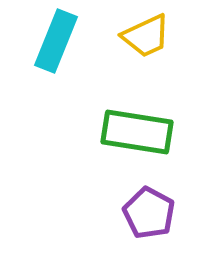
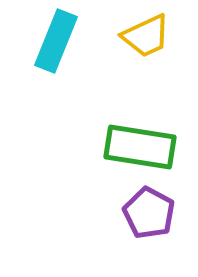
green rectangle: moved 3 px right, 15 px down
